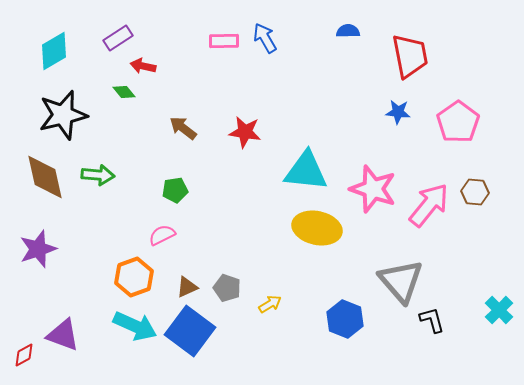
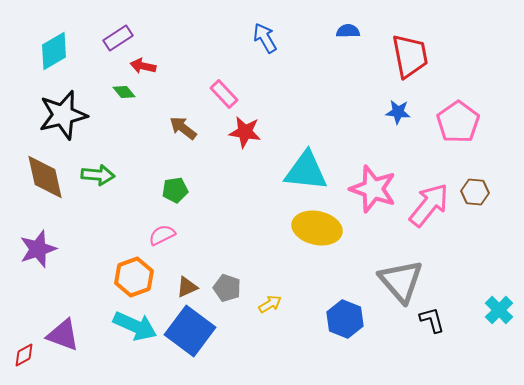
pink rectangle: moved 53 px down; rotated 48 degrees clockwise
